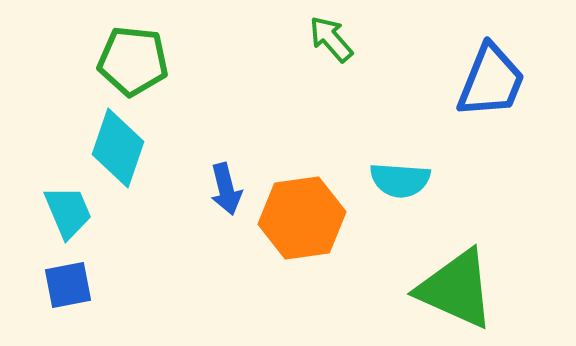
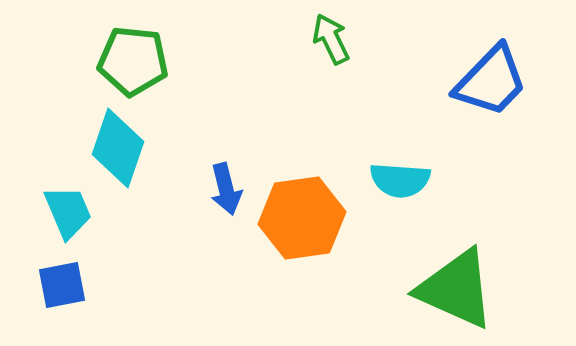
green arrow: rotated 15 degrees clockwise
blue trapezoid: rotated 22 degrees clockwise
blue square: moved 6 px left
